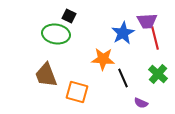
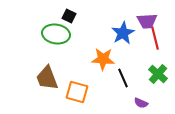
brown trapezoid: moved 1 px right, 3 px down
